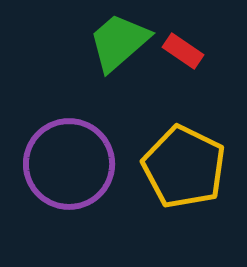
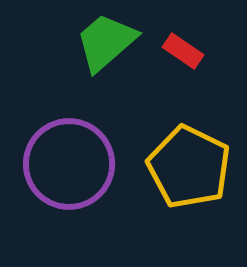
green trapezoid: moved 13 px left
yellow pentagon: moved 5 px right
